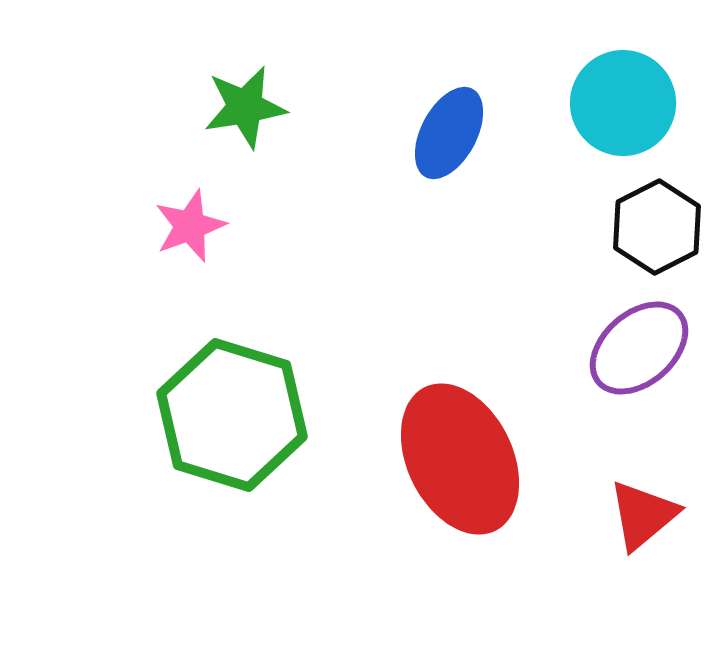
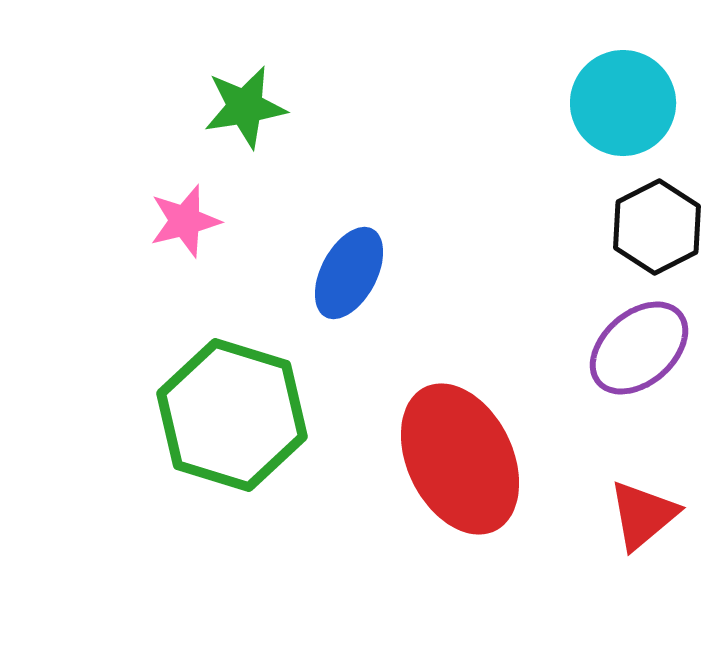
blue ellipse: moved 100 px left, 140 px down
pink star: moved 5 px left, 5 px up; rotated 6 degrees clockwise
